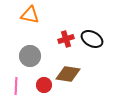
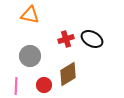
brown diamond: rotated 40 degrees counterclockwise
